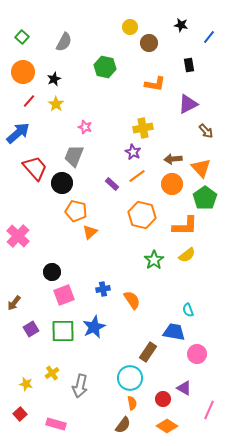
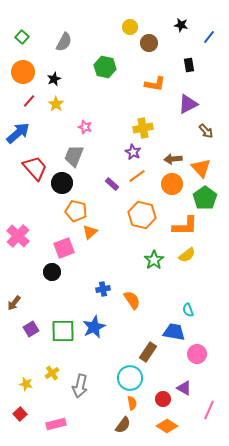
pink square at (64, 295): moved 47 px up
pink rectangle at (56, 424): rotated 30 degrees counterclockwise
